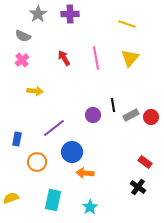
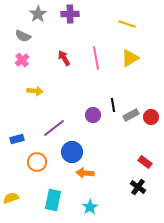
yellow triangle: rotated 18 degrees clockwise
blue rectangle: rotated 64 degrees clockwise
